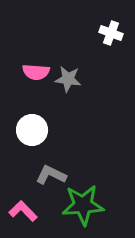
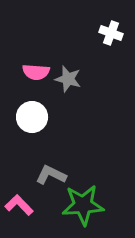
gray star: rotated 8 degrees clockwise
white circle: moved 13 px up
pink L-shape: moved 4 px left, 6 px up
